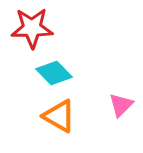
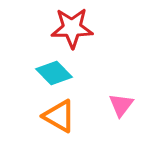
red star: moved 40 px right
pink triangle: rotated 8 degrees counterclockwise
